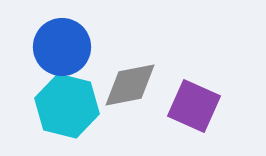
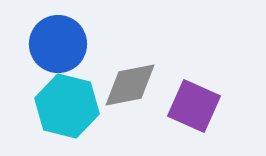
blue circle: moved 4 px left, 3 px up
